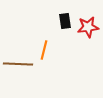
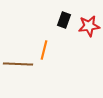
black rectangle: moved 1 px left, 1 px up; rotated 28 degrees clockwise
red star: moved 1 px right, 1 px up
